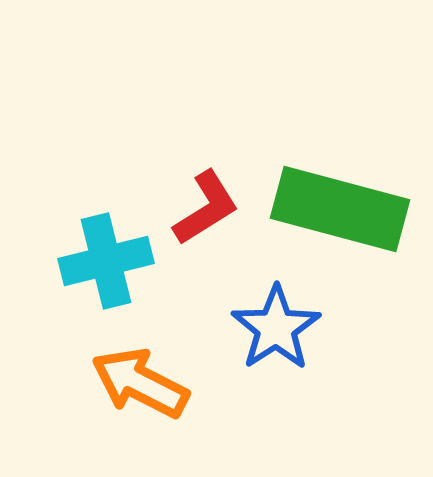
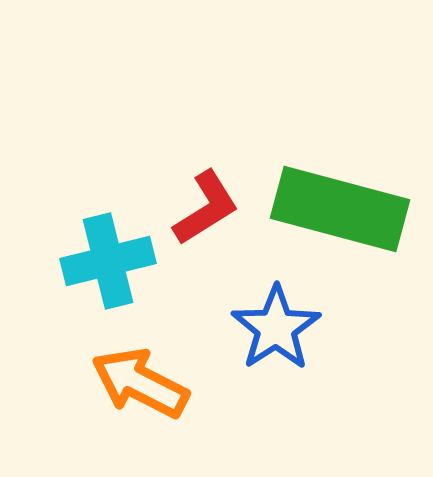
cyan cross: moved 2 px right
